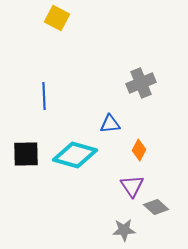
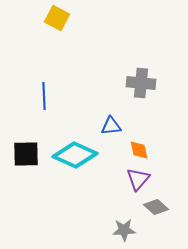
gray cross: rotated 28 degrees clockwise
blue triangle: moved 1 px right, 2 px down
orange diamond: rotated 40 degrees counterclockwise
cyan diamond: rotated 9 degrees clockwise
purple triangle: moved 6 px right, 7 px up; rotated 15 degrees clockwise
